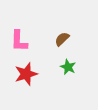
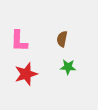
brown semicircle: rotated 35 degrees counterclockwise
green star: rotated 21 degrees counterclockwise
